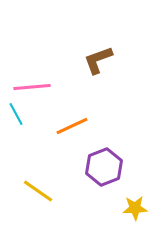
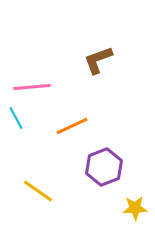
cyan line: moved 4 px down
